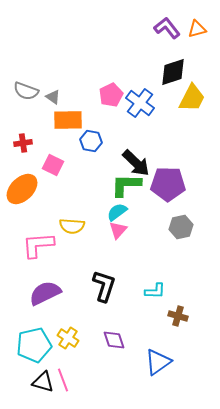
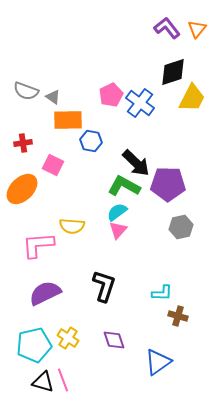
orange triangle: rotated 36 degrees counterclockwise
green L-shape: moved 2 px left, 1 px down; rotated 28 degrees clockwise
cyan L-shape: moved 7 px right, 2 px down
